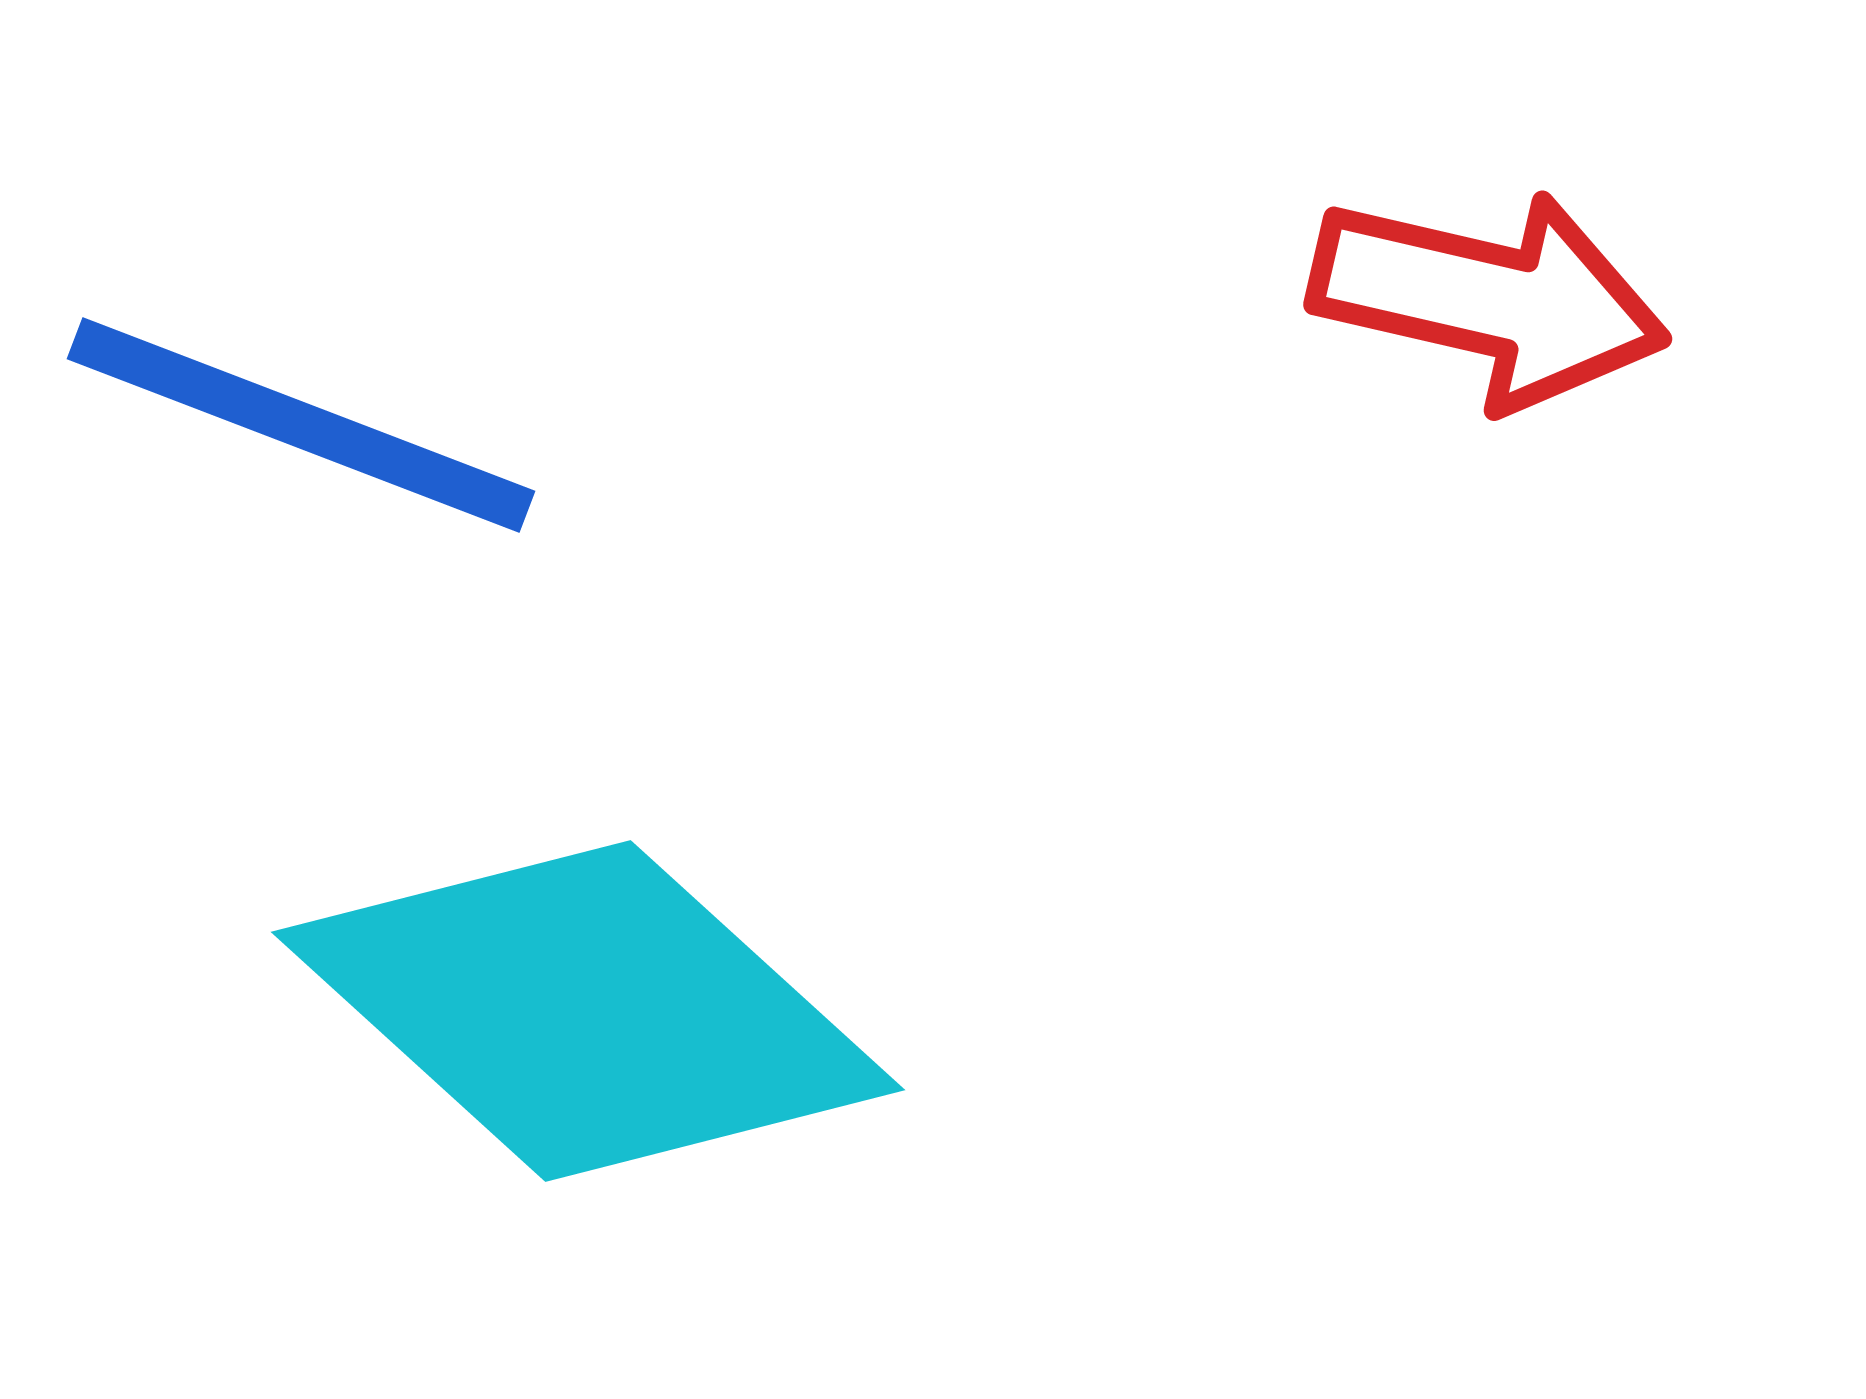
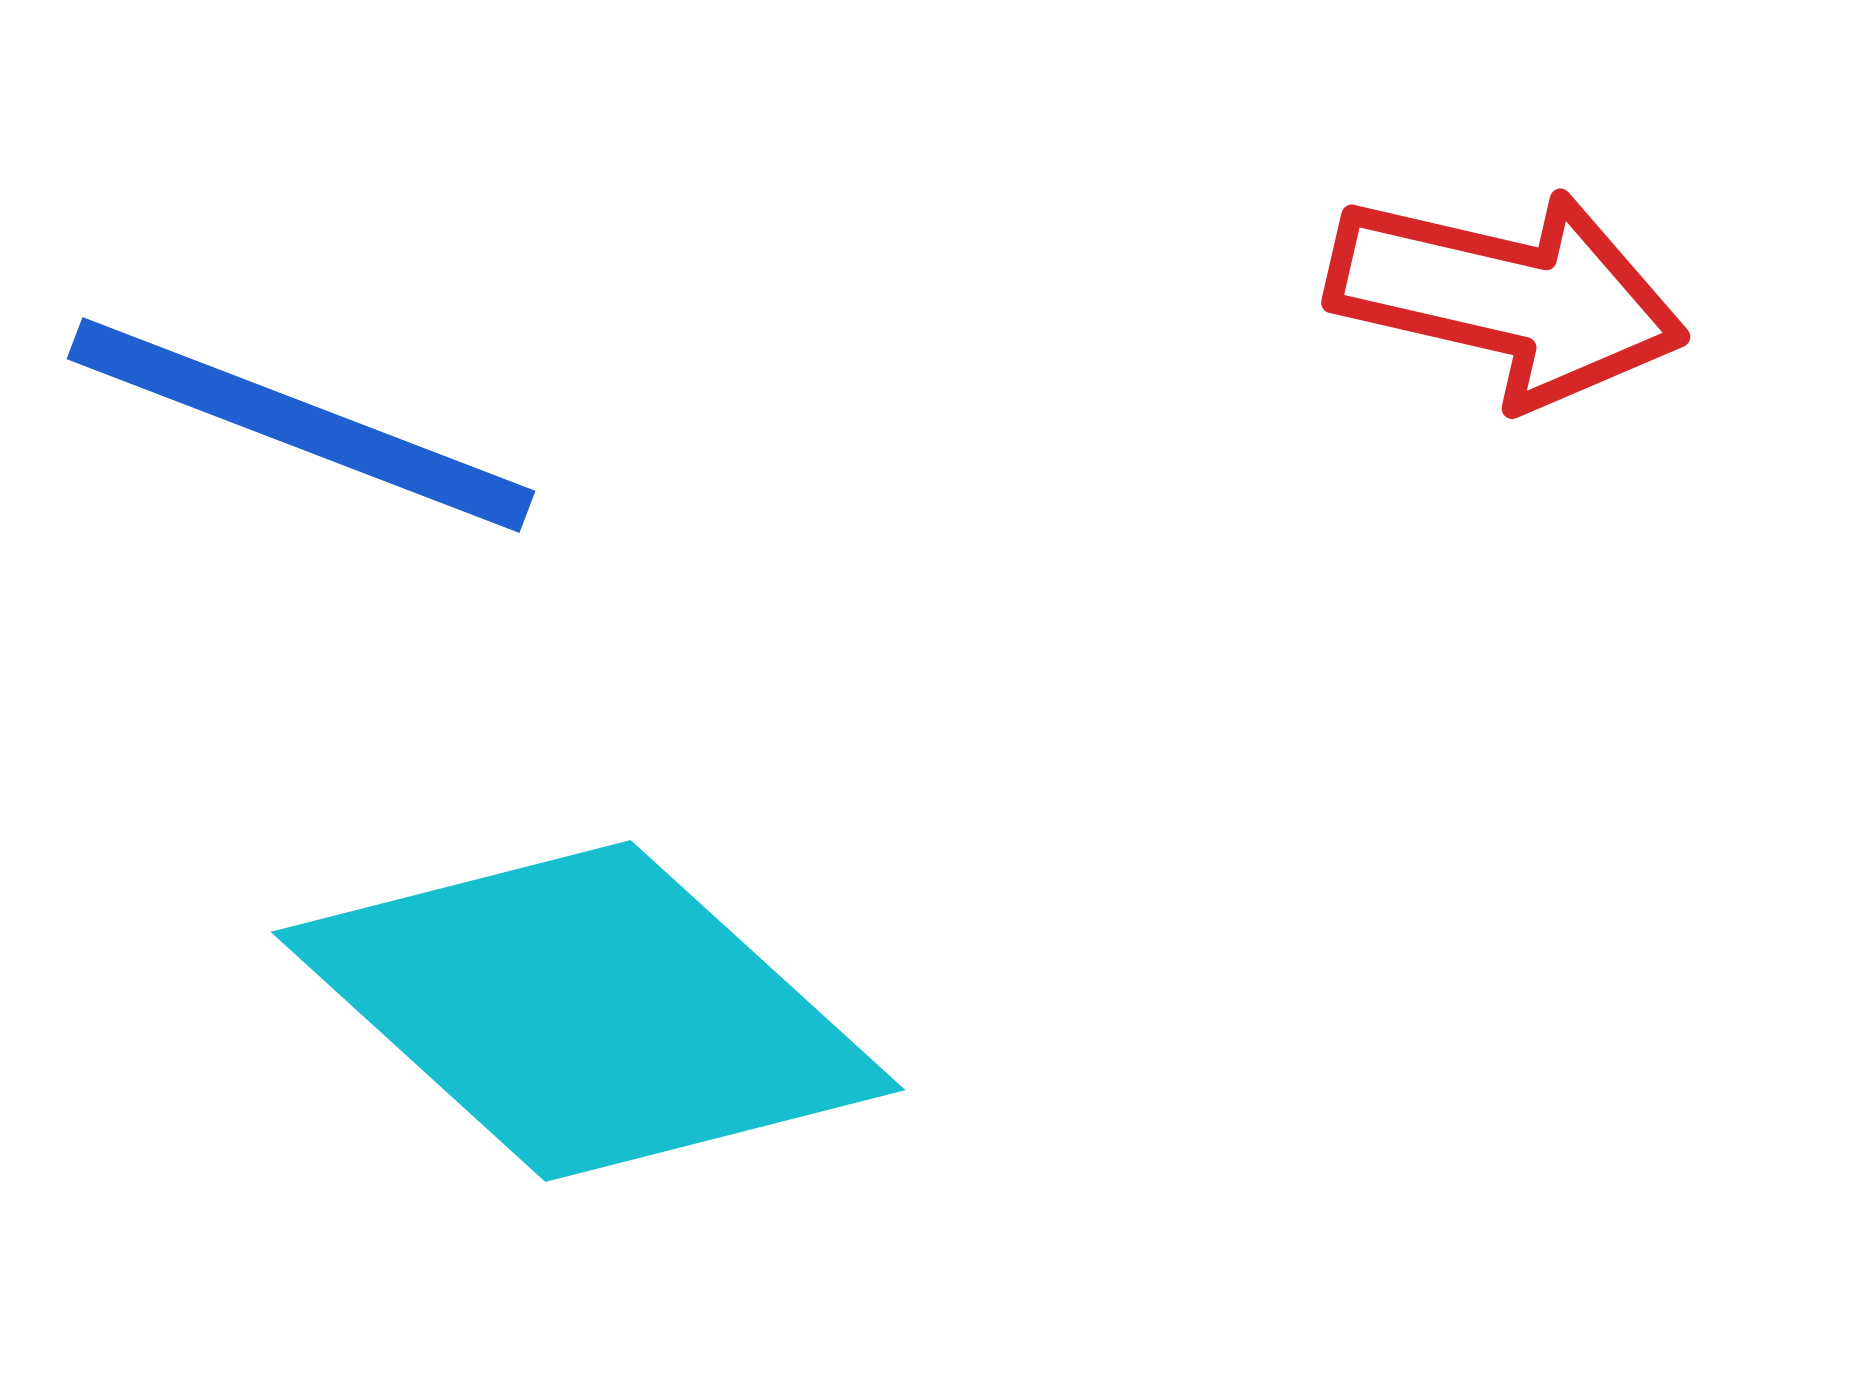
red arrow: moved 18 px right, 2 px up
